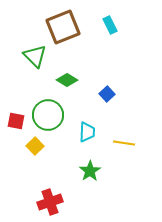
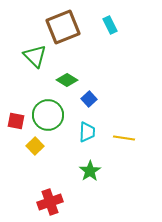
blue square: moved 18 px left, 5 px down
yellow line: moved 5 px up
